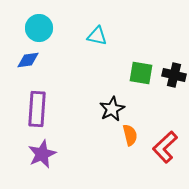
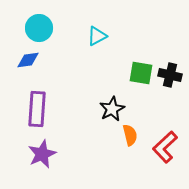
cyan triangle: rotated 40 degrees counterclockwise
black cross: moved 4 px left
